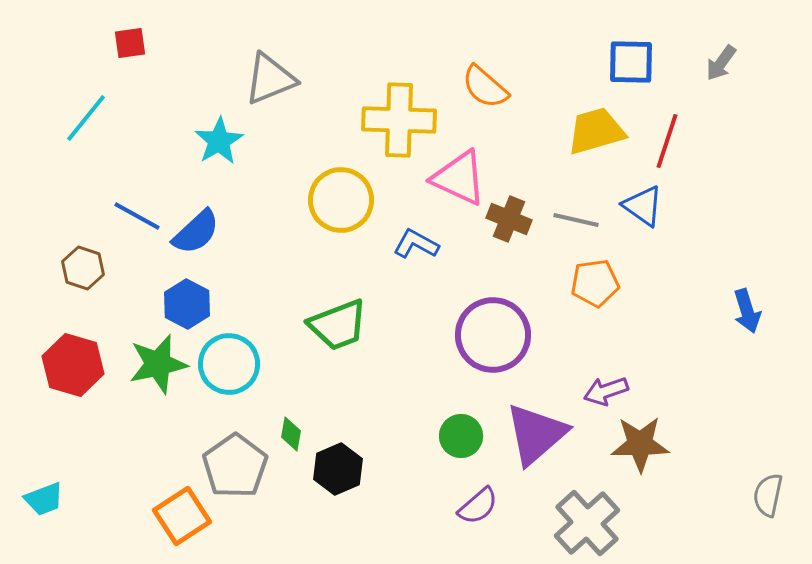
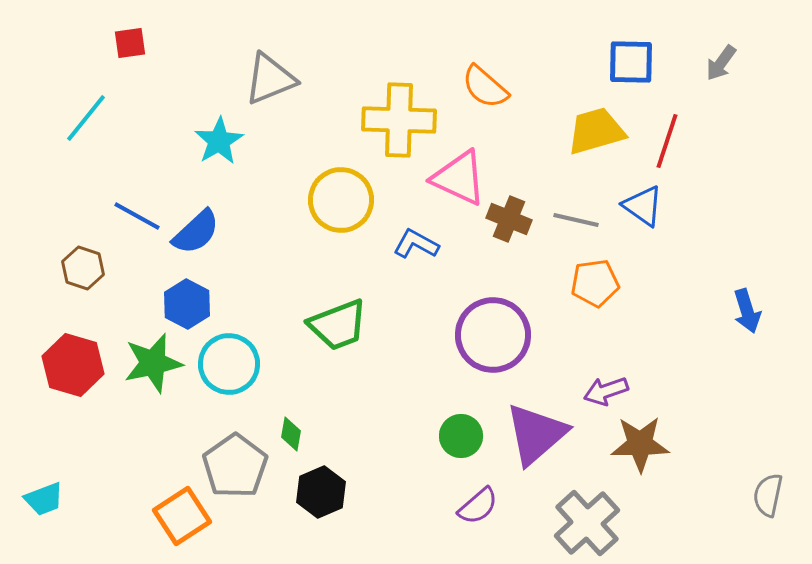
green star: moved 5 px left, 1 px up
black hexagon: moved 17 px left, 23 px down
